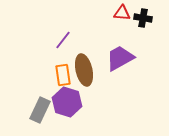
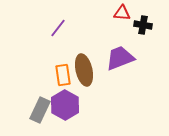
black cross: moved 7 px down
purple line: moved 5 px left, 12 px up
purple trapezoid: rotated 8 degrees clockwise
purple hexagon: moved 2 px left, 3 px down; rotated 12 degrees clockwise
